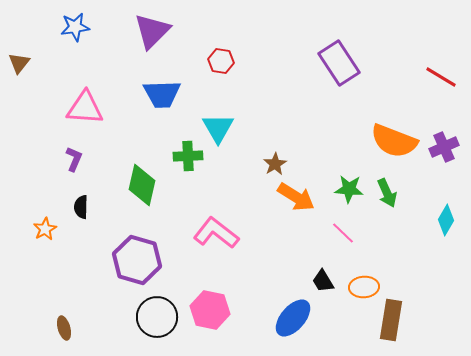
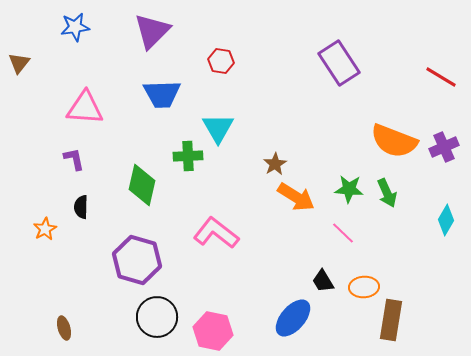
purple L-shape: rotated 35 degrees counterclockwise
pink hexagon: moved 3 px right, 21 px down
